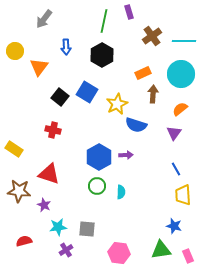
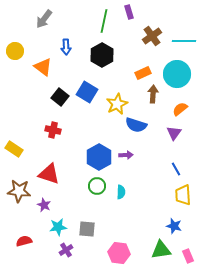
orange triangle: moved 4 px right; rotated 30 degrees counterclockwise
cyan circle: moved 4 px left
